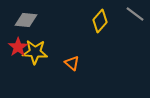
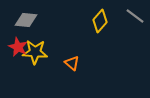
gray line: moved 2 px down
red star: rotated 12 degrees counterclockwise
